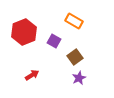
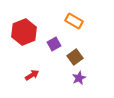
purple square: moved 3 px down; rotated 32 degrees clockwise
